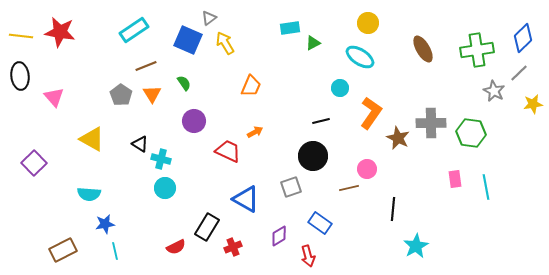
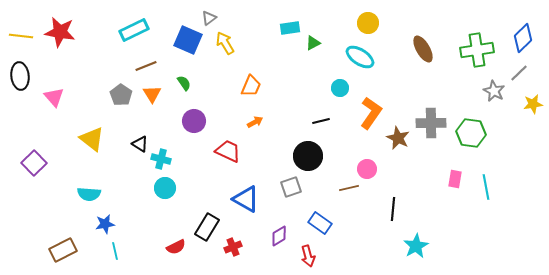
cyan rectangle at (134, 30): rotated 8 degrees clockwise
orange arrow at (255, 132): moved 10 px up
yellow triangle at (92, 139): rotated 8 degrees clockwise
black circle at (313, 156): moved 5 px left
pink rectangle at (455, 179): rotated 18 degrees clockwise
